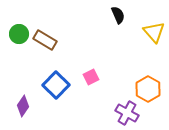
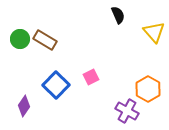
green circle: moved 1 px right, 5 px down
purple diamond: moved 1 px right
purple cross: moved 2 px up
